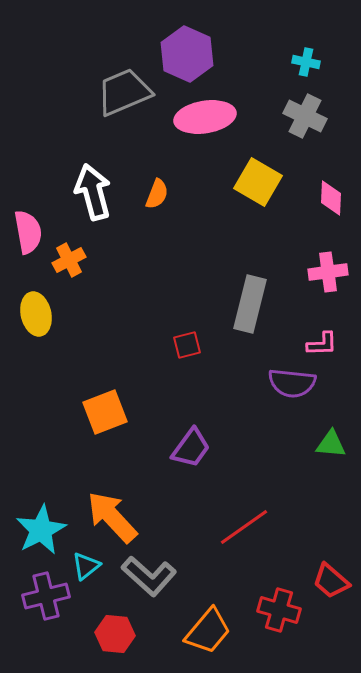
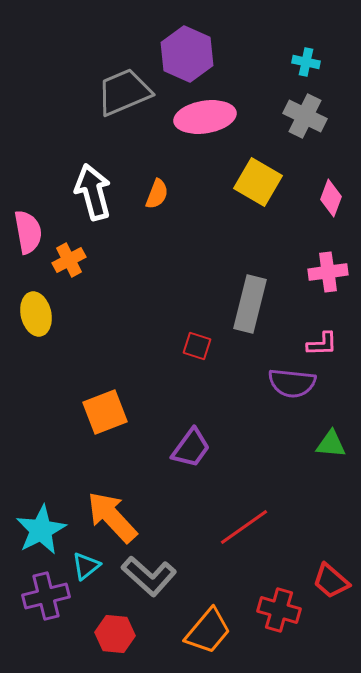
pink diamond: rotated 18 degrees clockwise
red square: moved 10 px right, 1 px down; rotated 32 degrees clockwise
